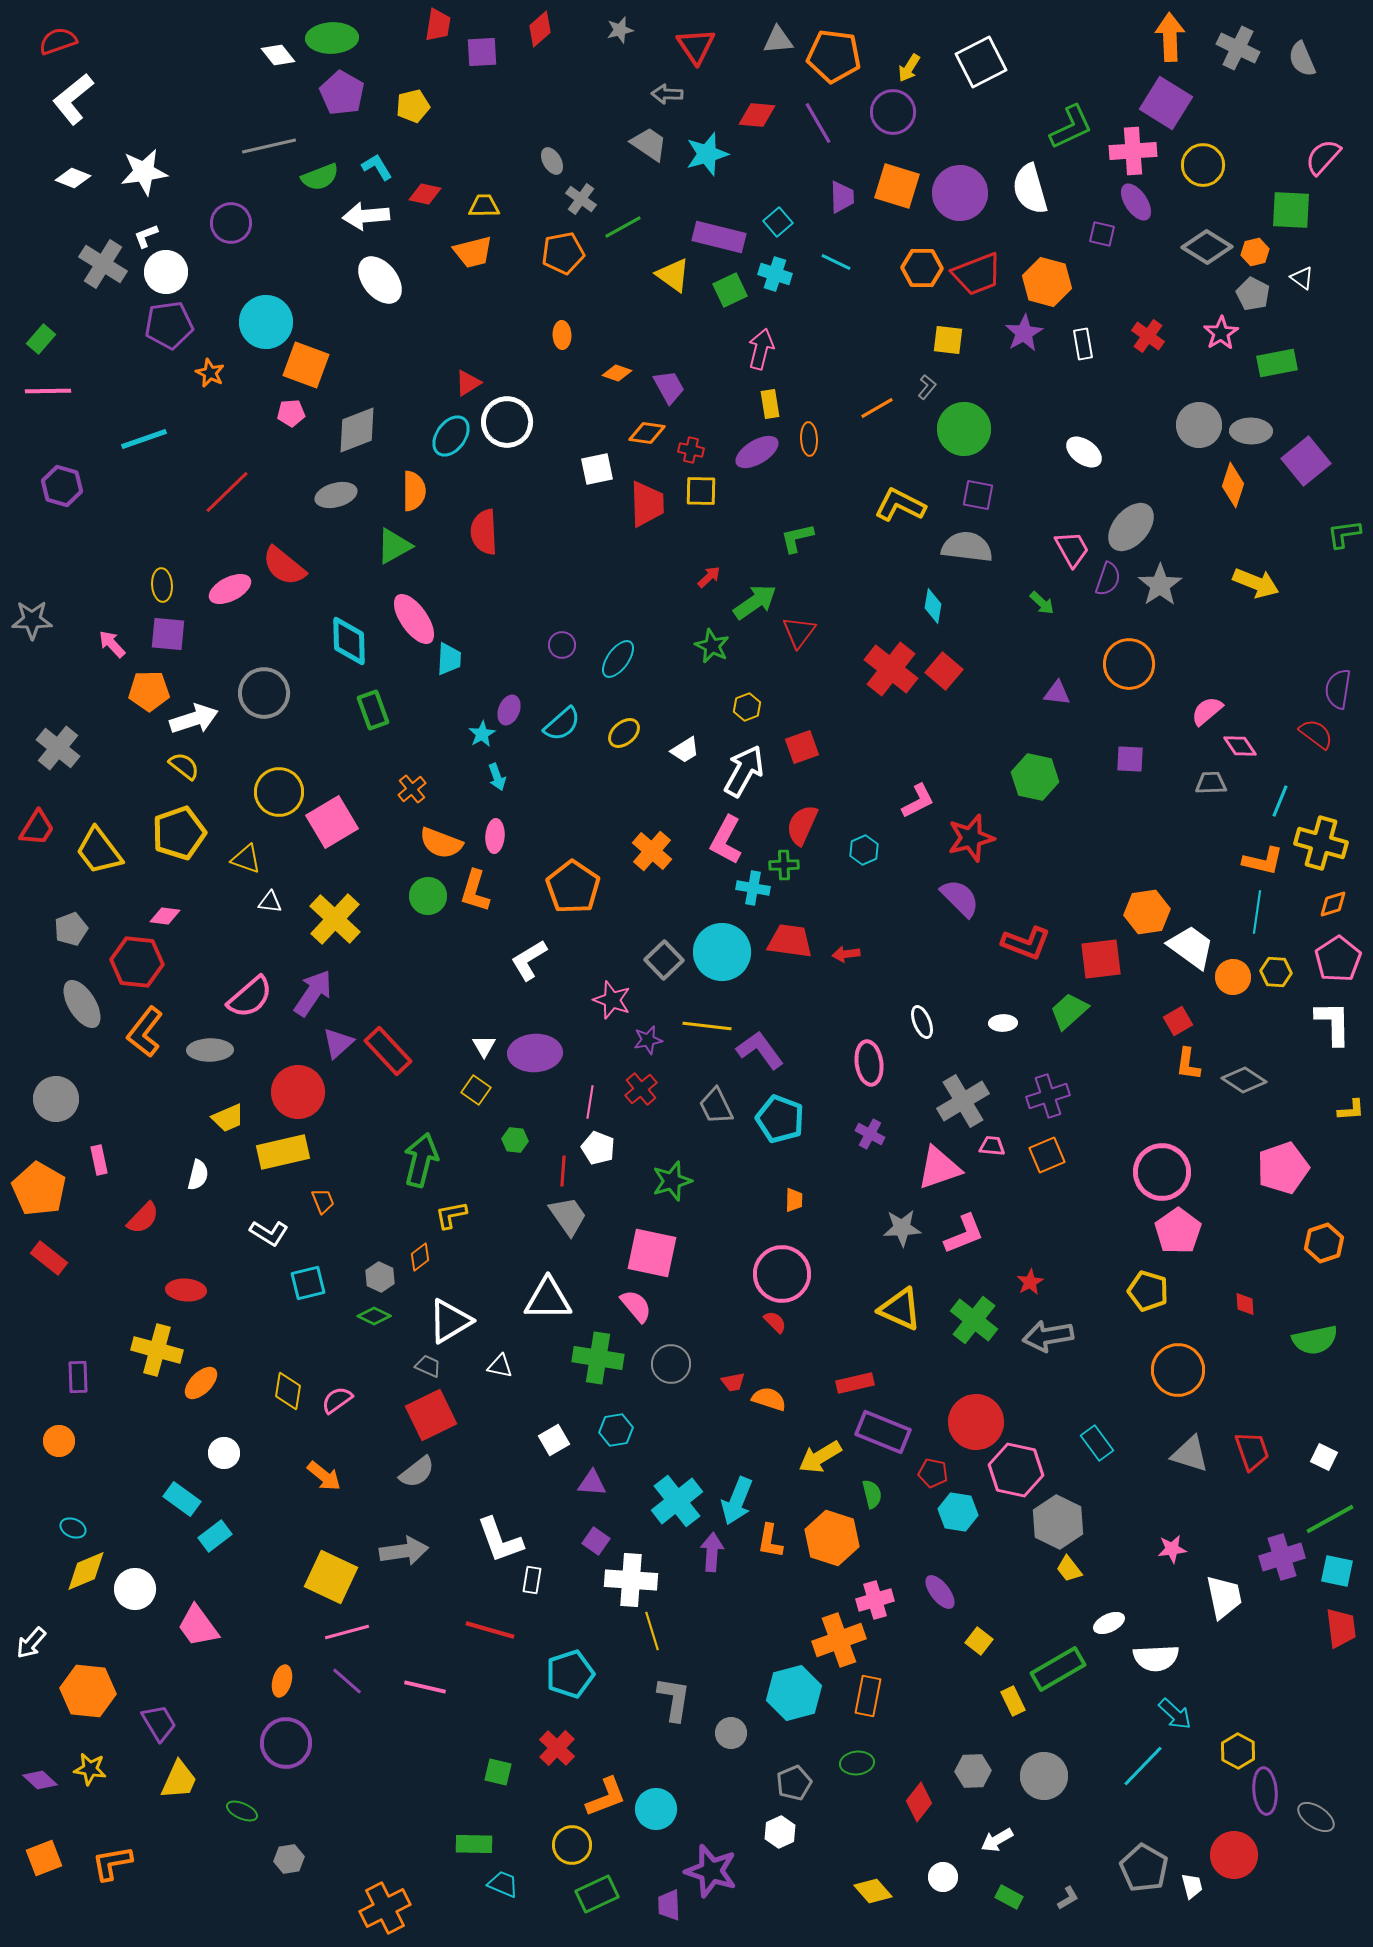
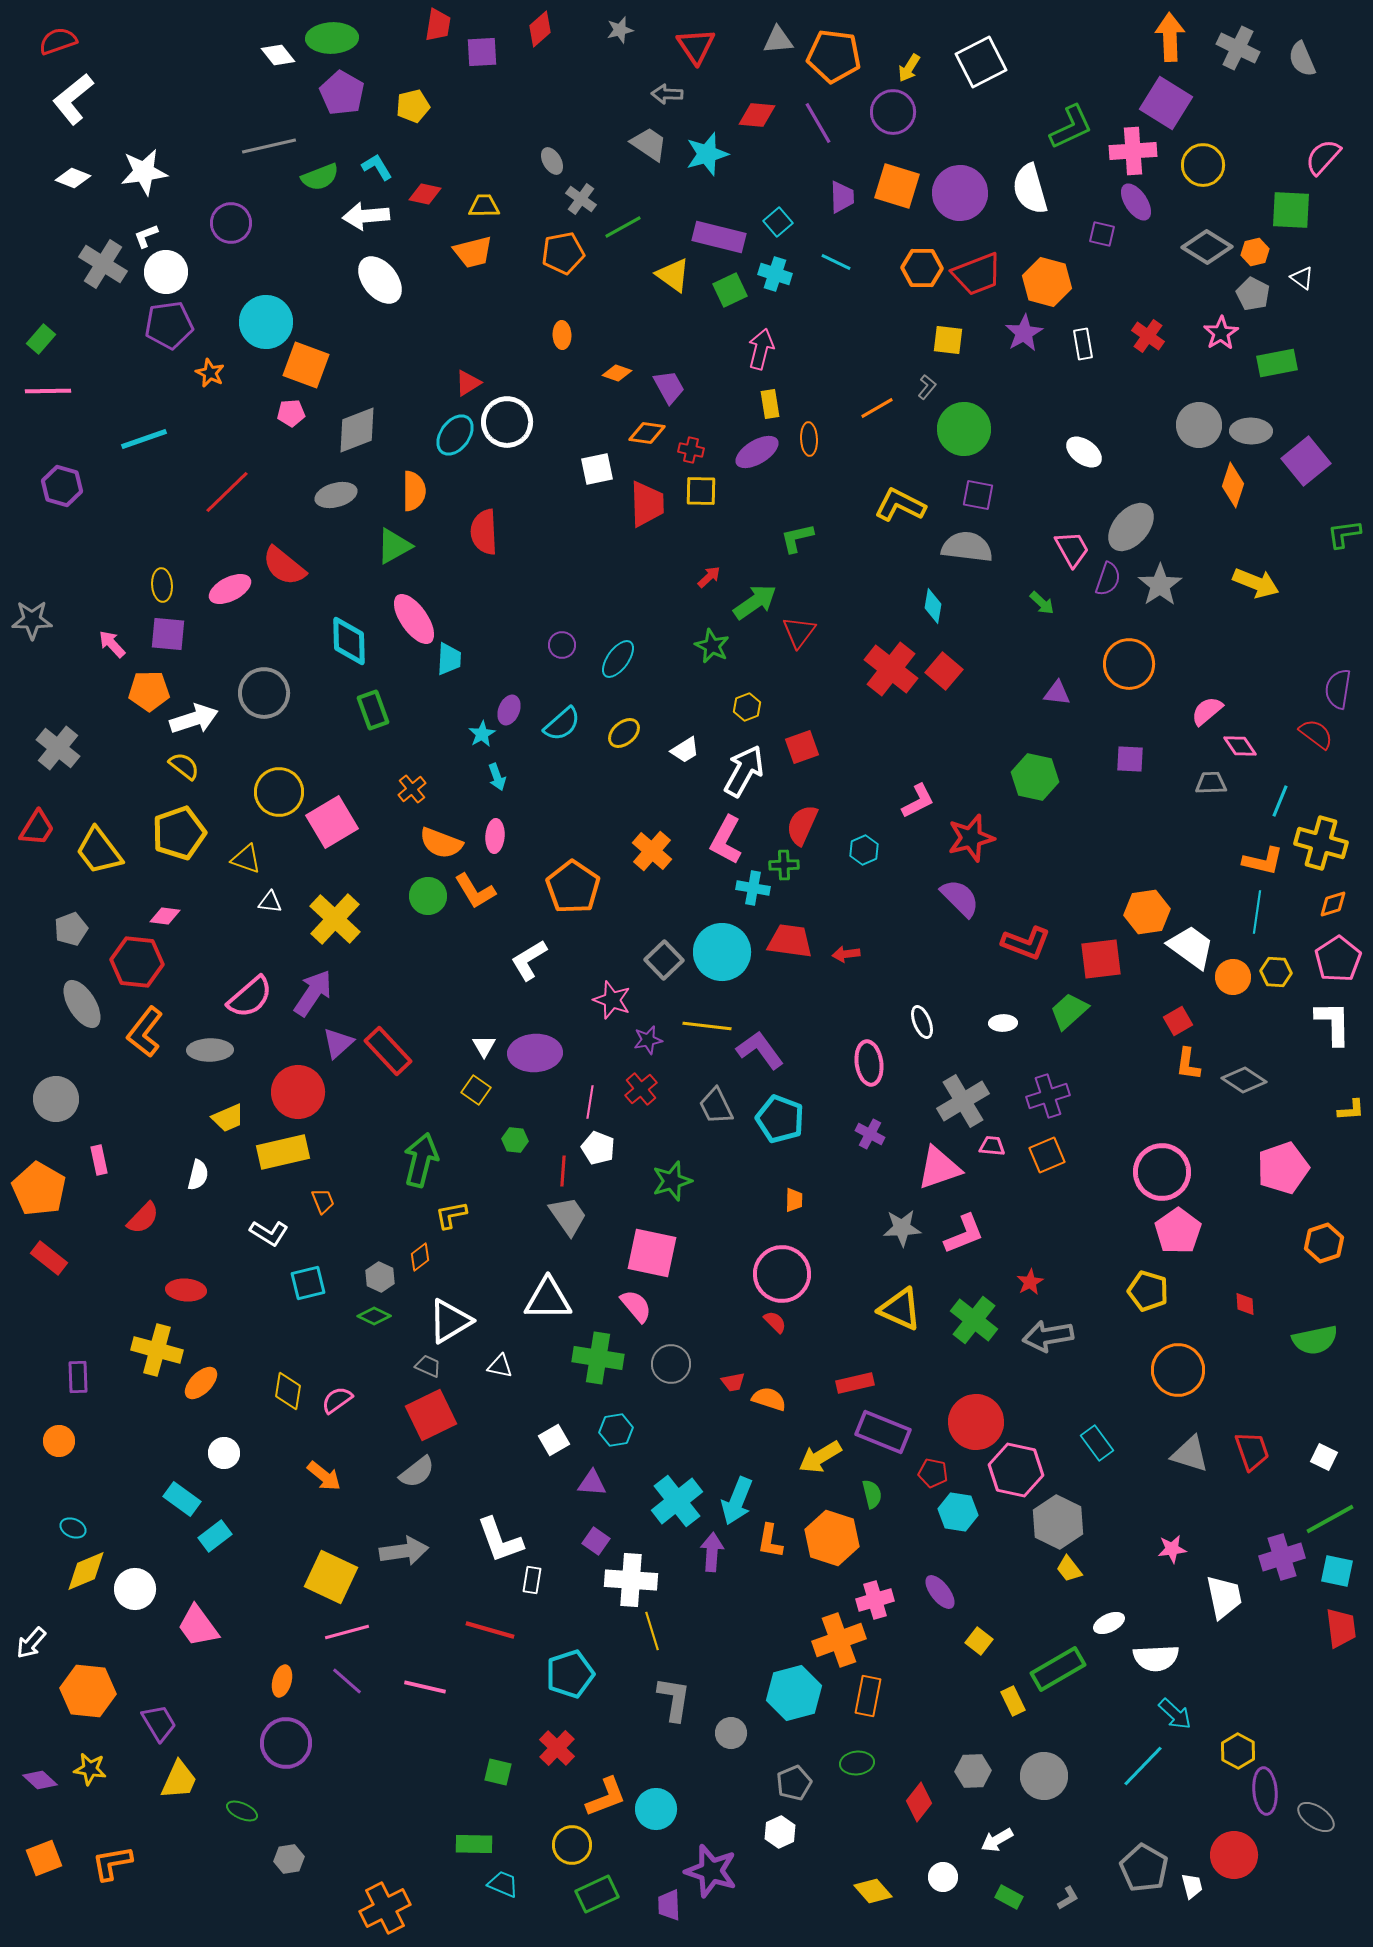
cyan ellipse at (451, 436): moved 4 px right, 1 px up
orange L-shape at (475, 891): rotated 48 degrees counterclockwise
